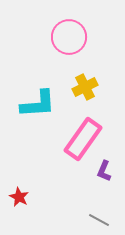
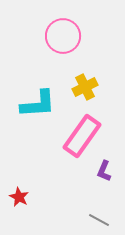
pink circle: moved 6 px left, 1 px up
pink rectangle: moved 1 px left, 3 px up
